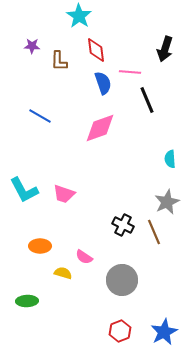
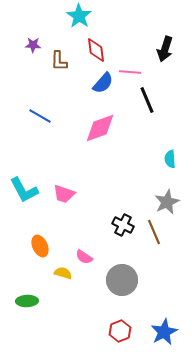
purple star: moved 1 px right, 1 px up
blue semicircle: rotated 60 degrees clockwise
orange ellipse: rotated 65 degrees clockwise
